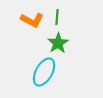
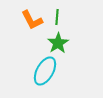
orange L-shape: rotated 35 degrees clockwise
cyan ellipse: moved 1 px right, 1 px up
